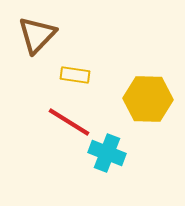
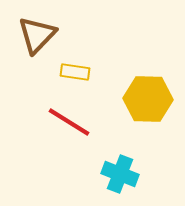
yellow rectangle: moved 3 px up
cyan cross: moved 13 px right, 21 px down
